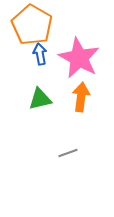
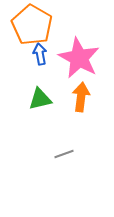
gray line: moved 4 px left, 1 px down
